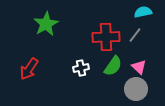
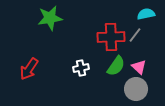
cyan semicircle: moved 3 px right, 2 px down
green star: moved 4 px right, 6 px up; rotated 20 degrees clockwise
red cross: moved 5 px right
green semicircle: moved 3 px right
